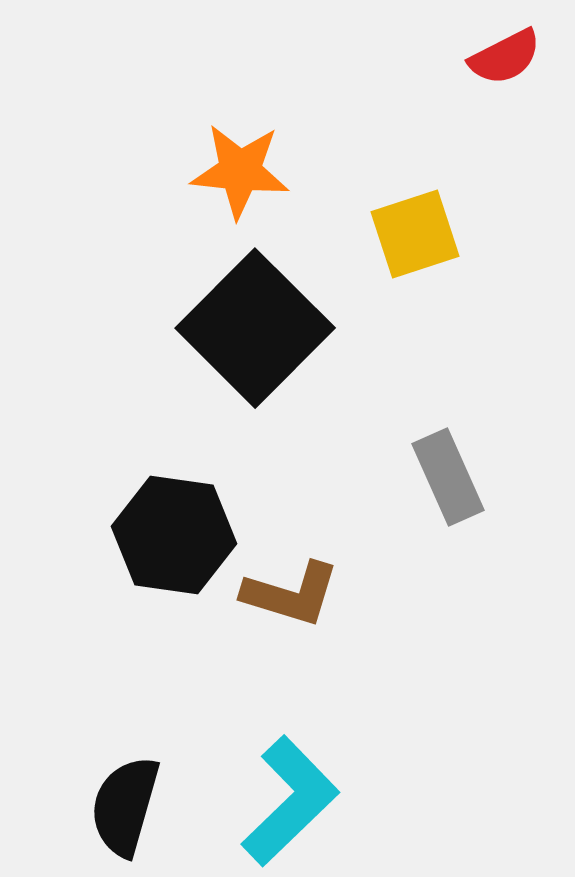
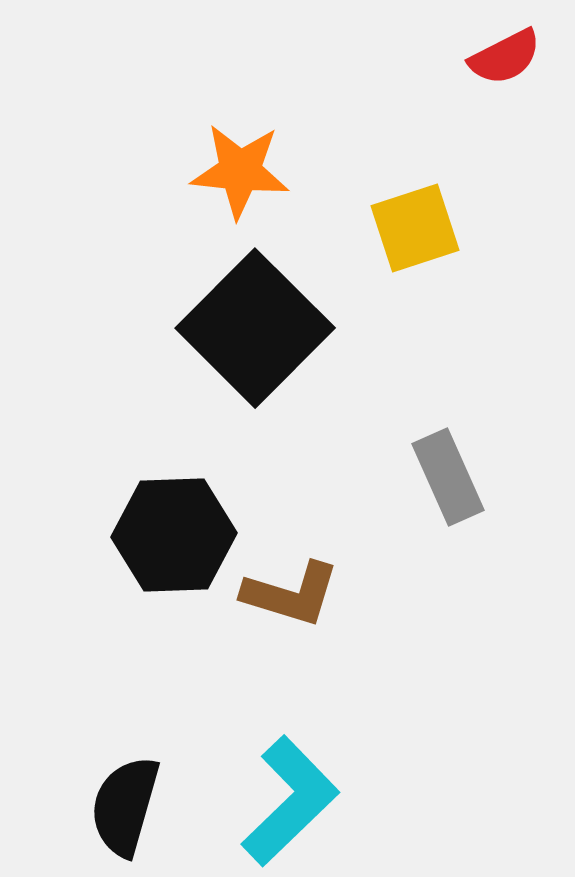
yellow square: moved 6 px up
black hexagon: rotated 10 degrees counterclockwise
